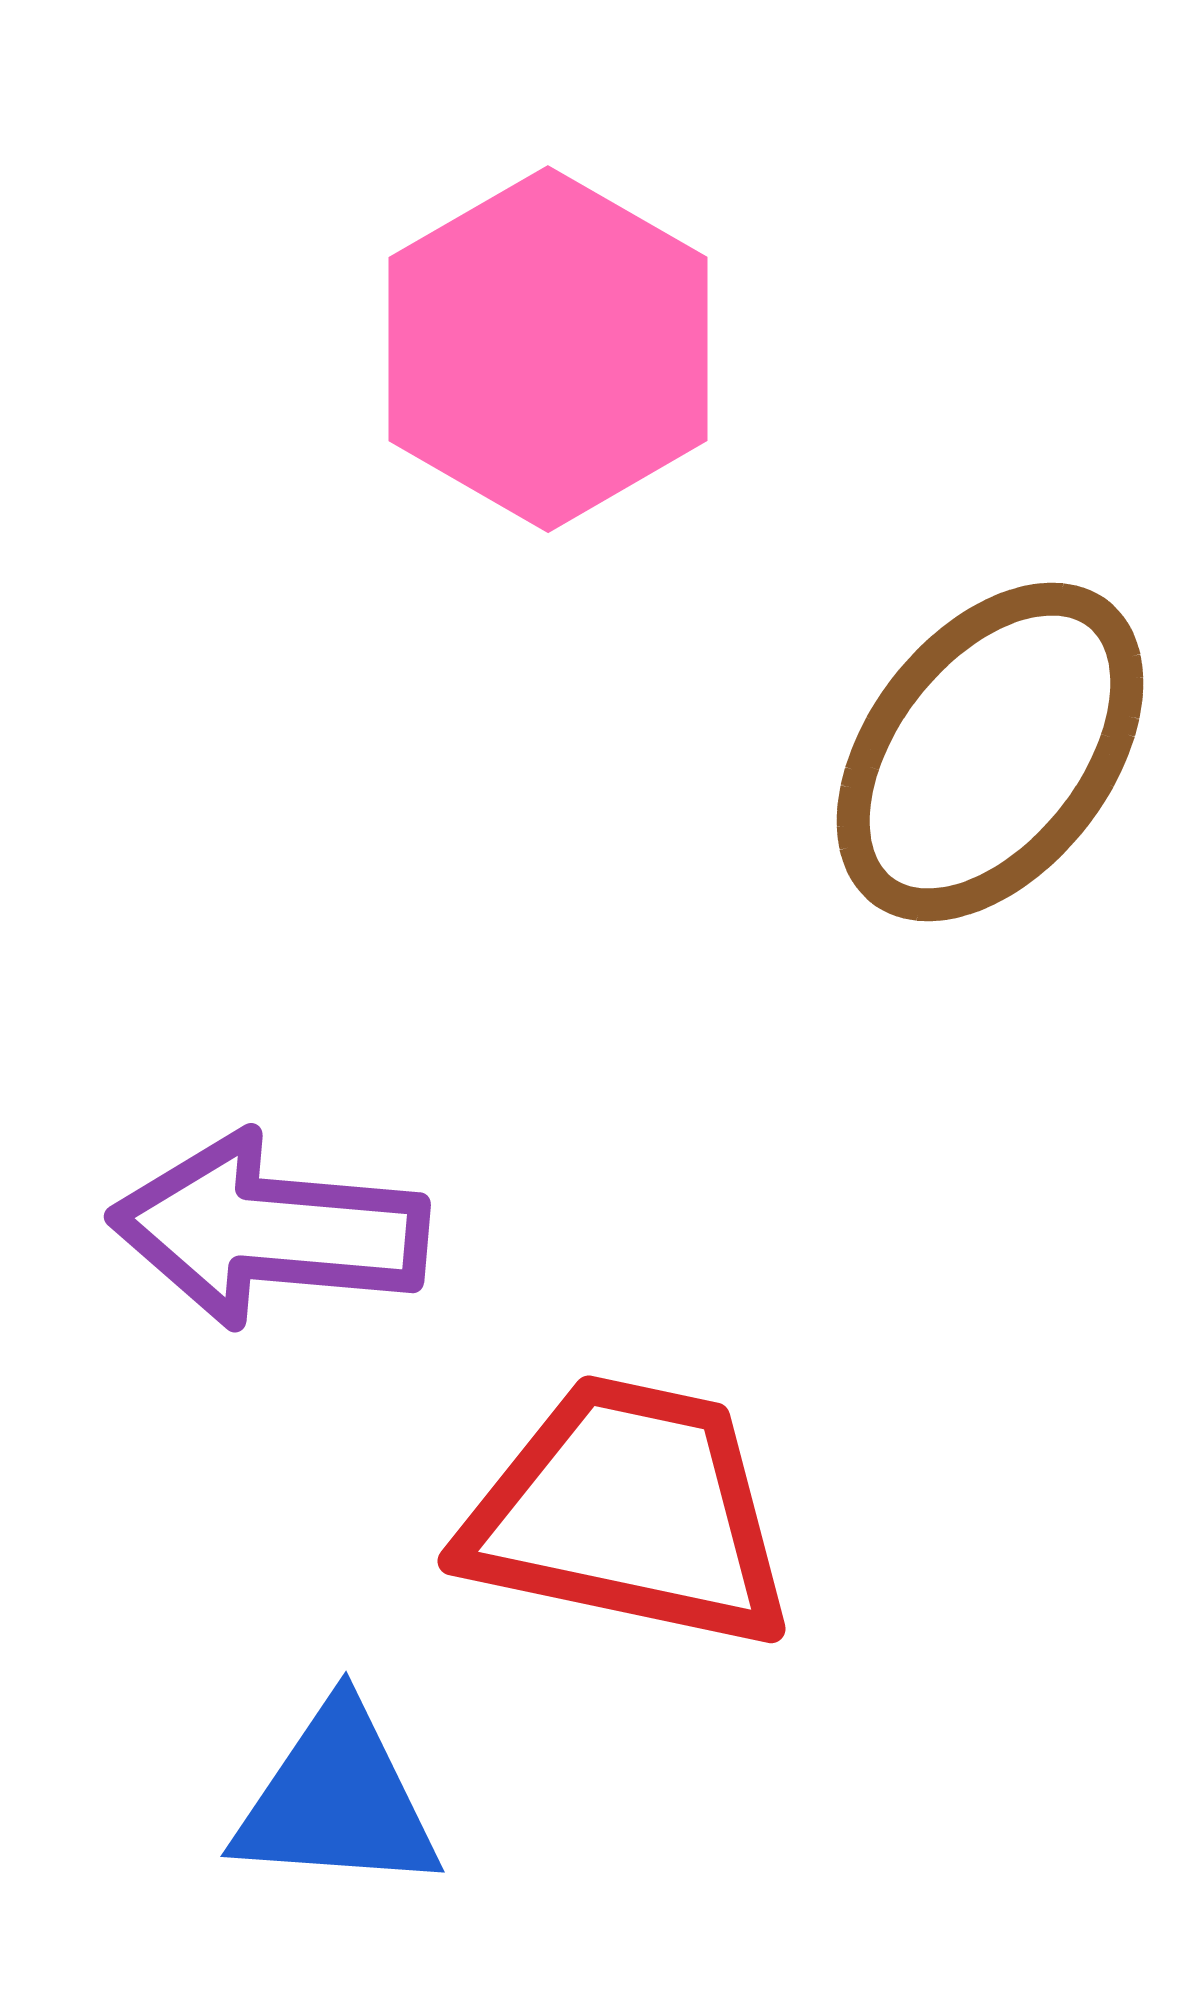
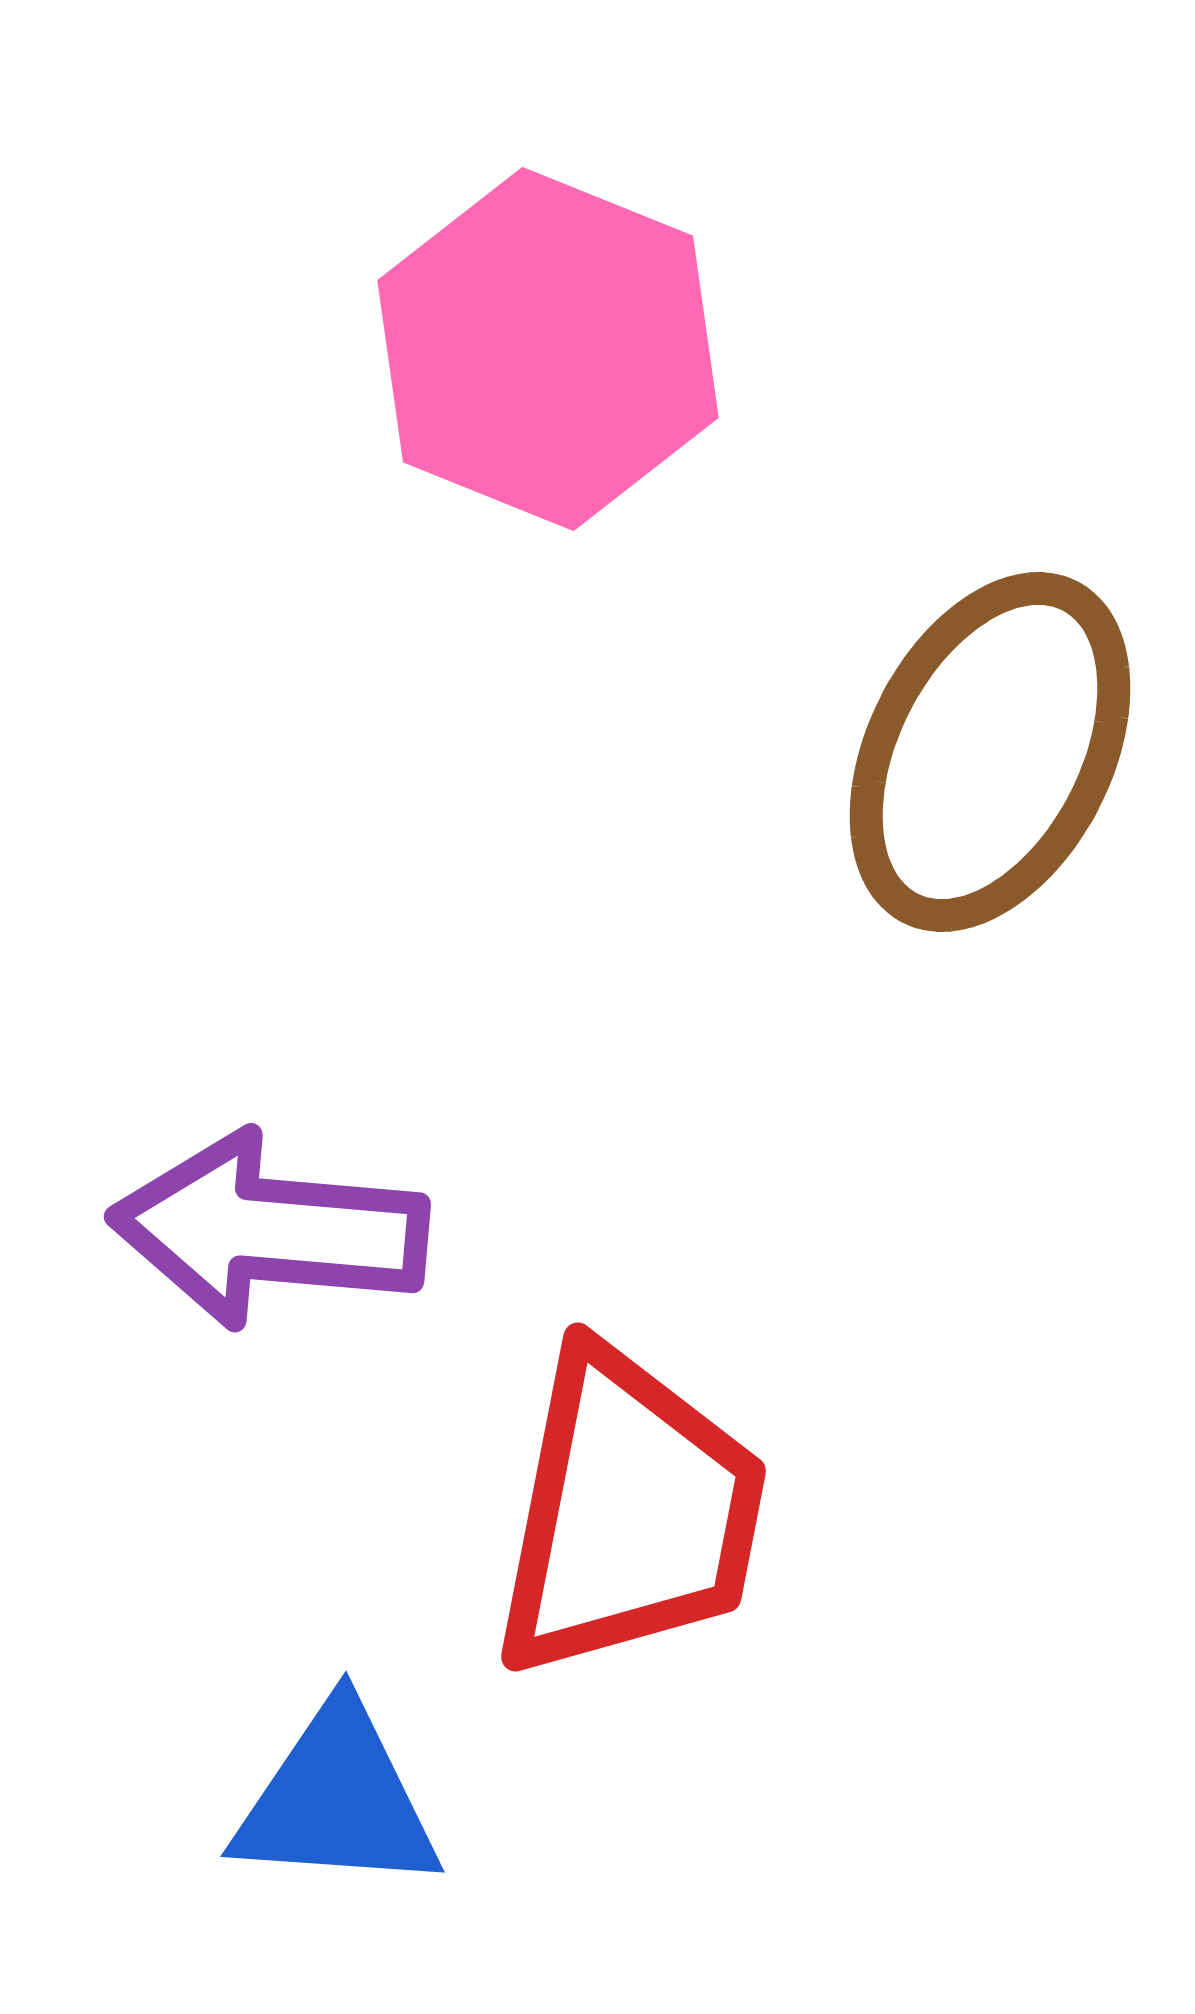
pink hexagon: rotated 8 degrees counterclockwise
brown ellipse: rotated 11 degrees counterclockwise
red trapezoid: rotated 89 degrees clockwise
